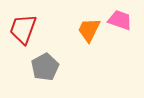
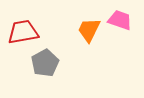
red trapezoid: moved 3 px down; rotated 60 degrees clockwise
gray pentagon: moved 4 px up
